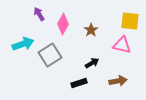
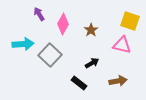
yellow square: rotated 12 degrees clockwise
cyan arrow: rotated 15 degrees clockwise
gray square: rotated 15 degrees counterclockwise
black rectangle: rotated 56 degrees clockwise
